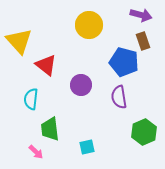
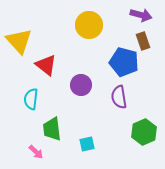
green trapezoid: moved 2 px right
cyan square: moved 3 px up
